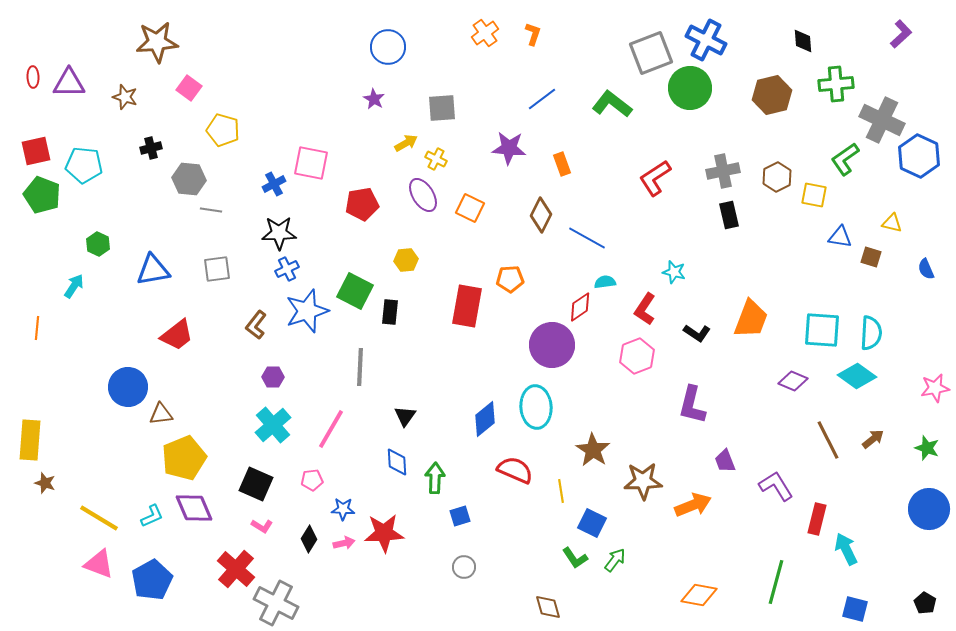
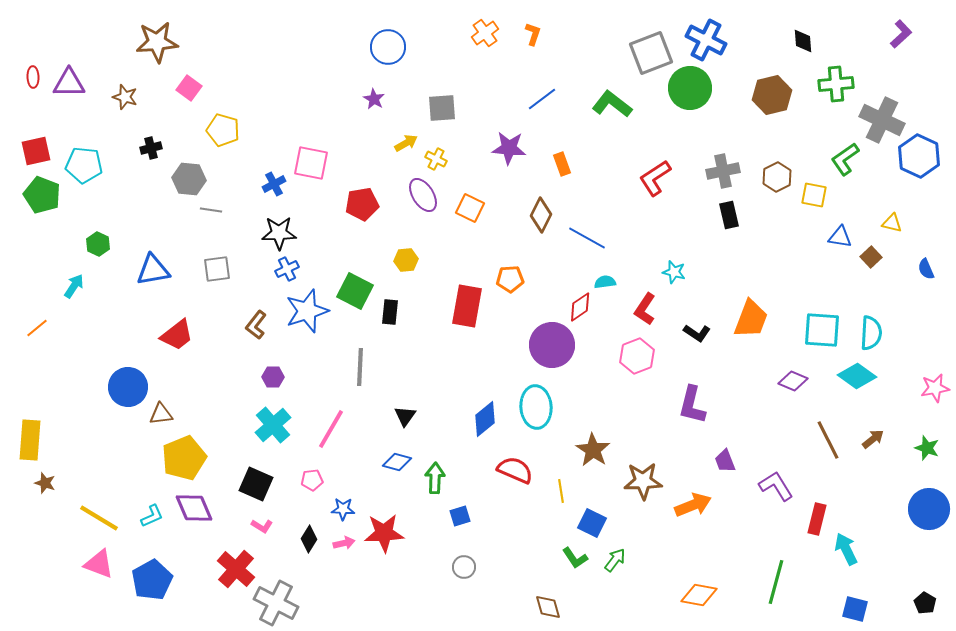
brown square at (871, 257): rotated 30 degrees clockwise
orange line at (37, 328): rotated 45 degrees clockwise
blue diamond at (397, 462): rotated 72 degrees counterclockwise
